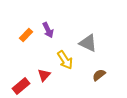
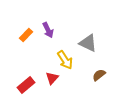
red triangle: moved 8 px right, 3 px down
red rectangle: moved 5 px right, 1 px up
